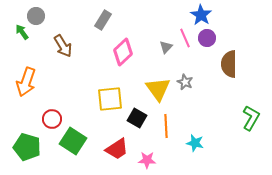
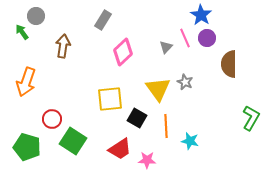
brown arrow: rotated 140 degrees counterclockwise
cyan star: moved 5 px left, 2 px up
red trapezoid: moved 3 px right
